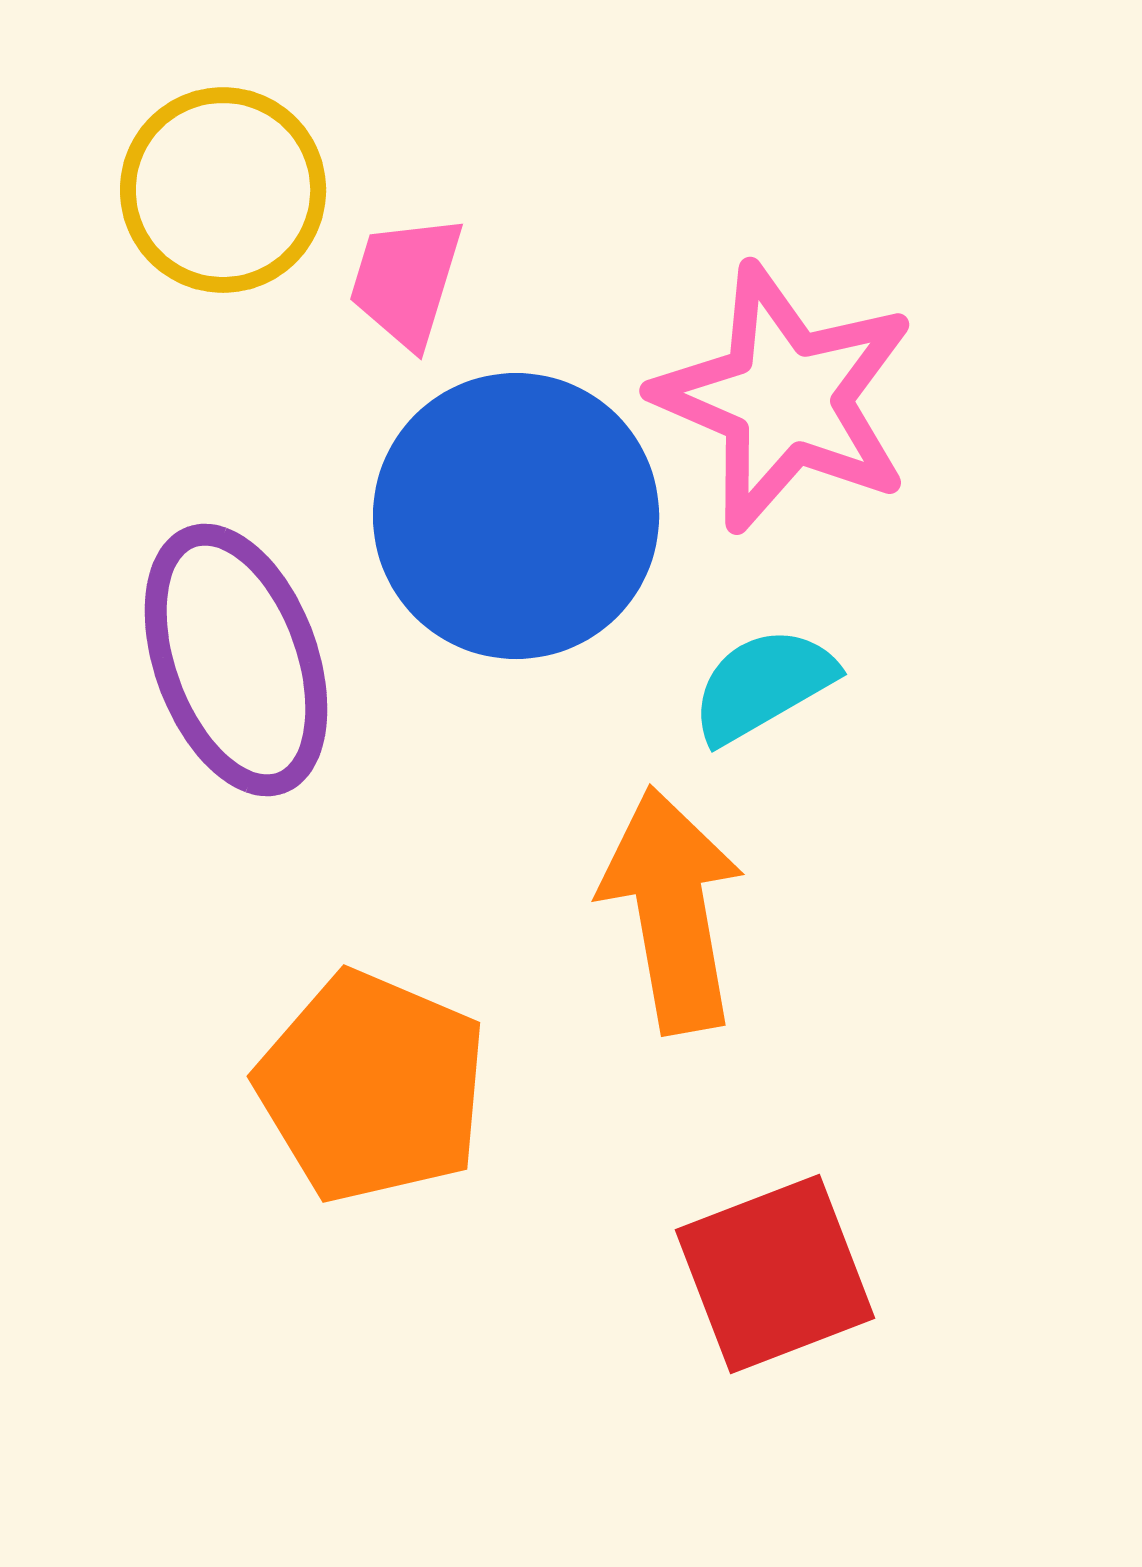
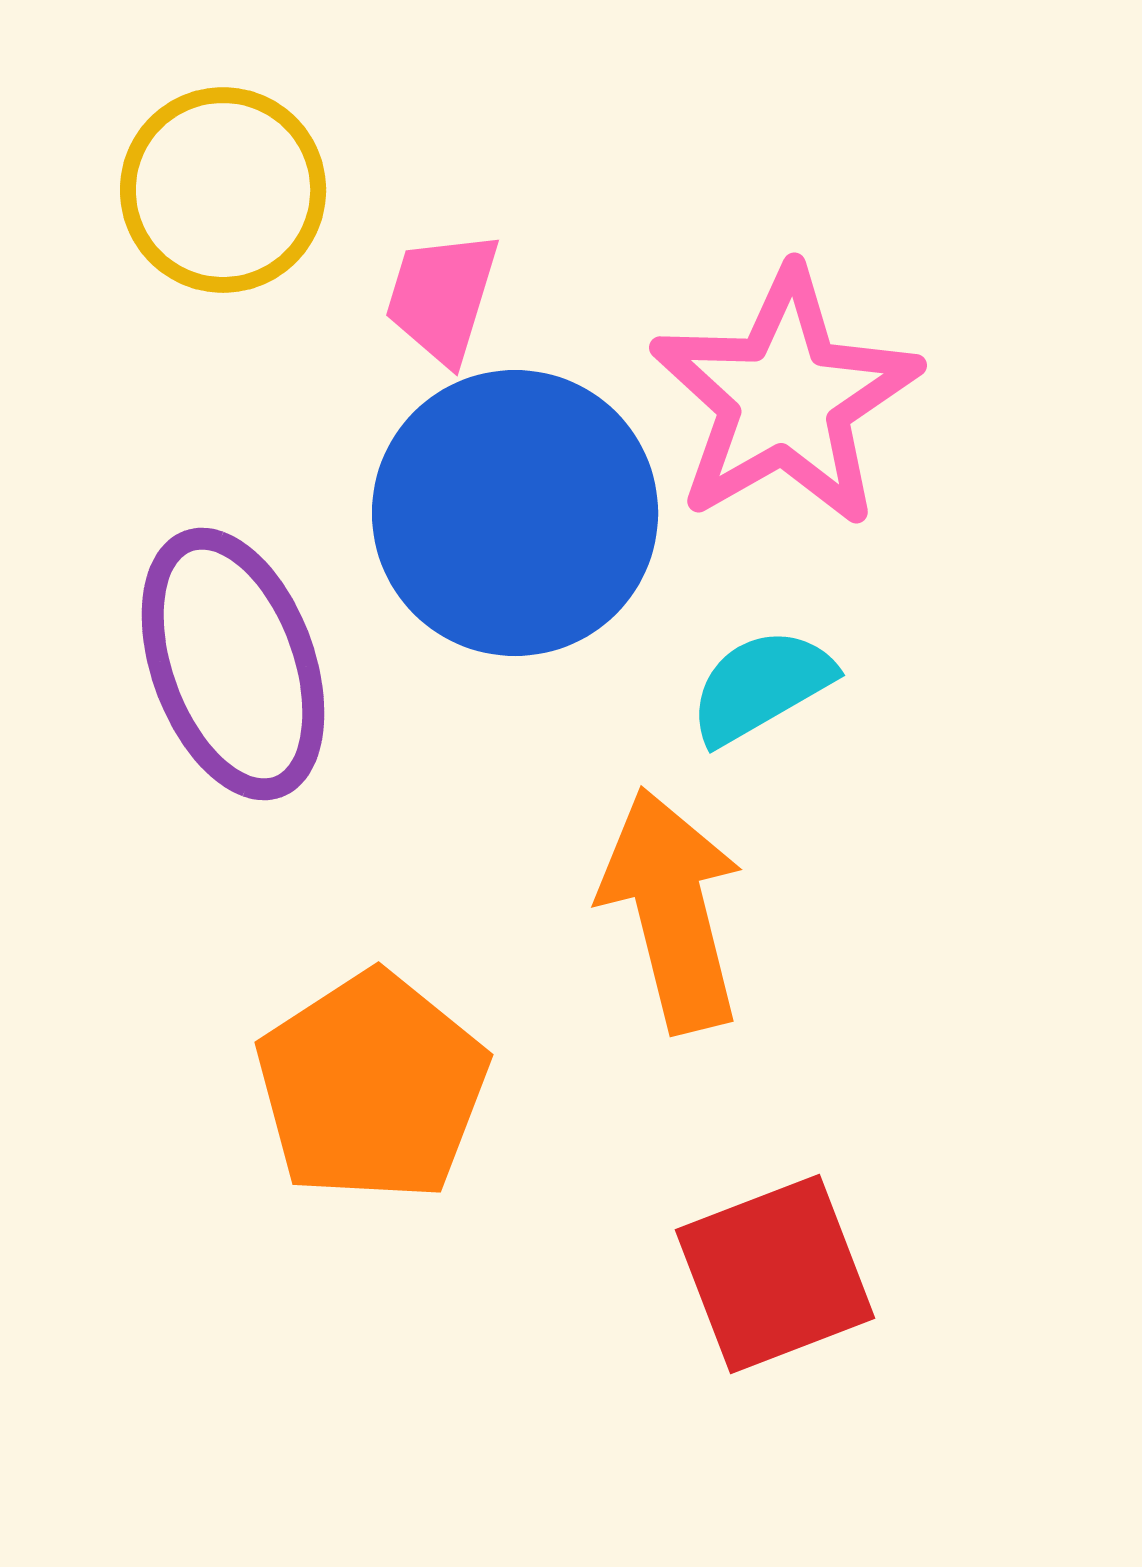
pink trapezoid: moved 36 px right, 16 px down
pink star: rotated 19 degrees clockwise
blue circle: moved 1 px left, 3 px up
purple ellipse: moved 3 px left, 4 px down
cyan semicircle: moved 2 px left, 1 px down
orange arrow: rotated 4 degrees counterclockwise
orange pentagon: rotated 16 degrees clockwise
